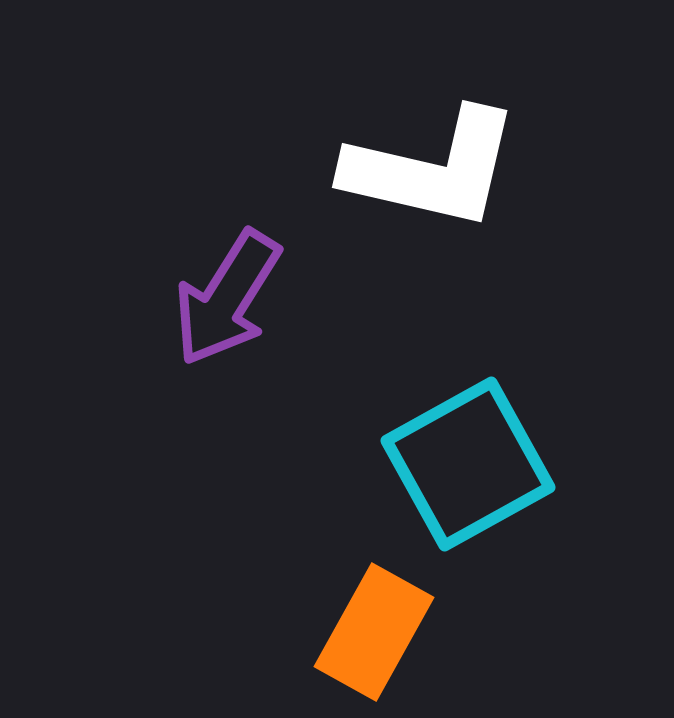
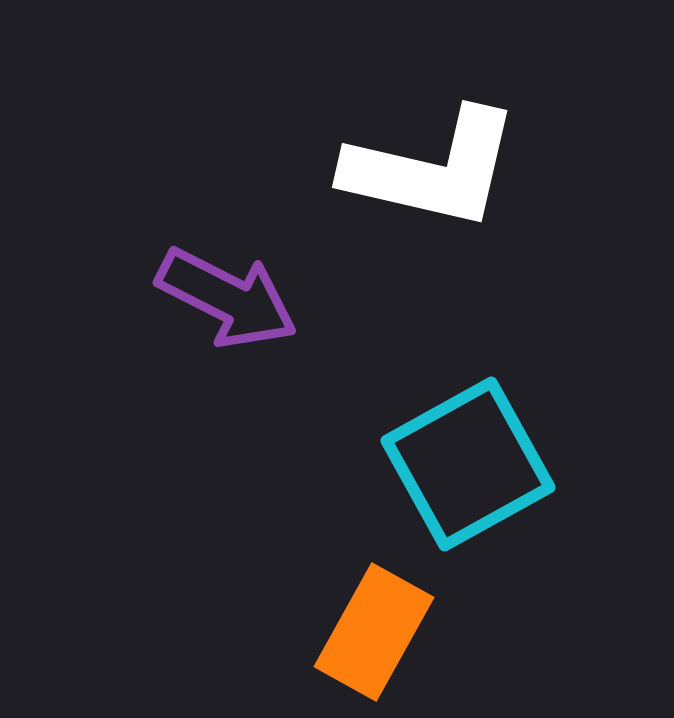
purple arrow: rotated 95 degrees counterclockwise
